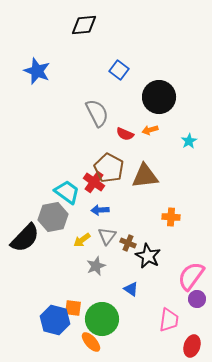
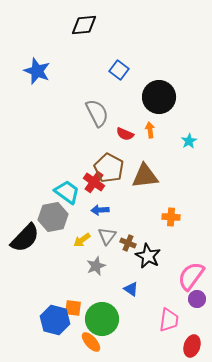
orange arrow: rotated 98 degrees clockwise
